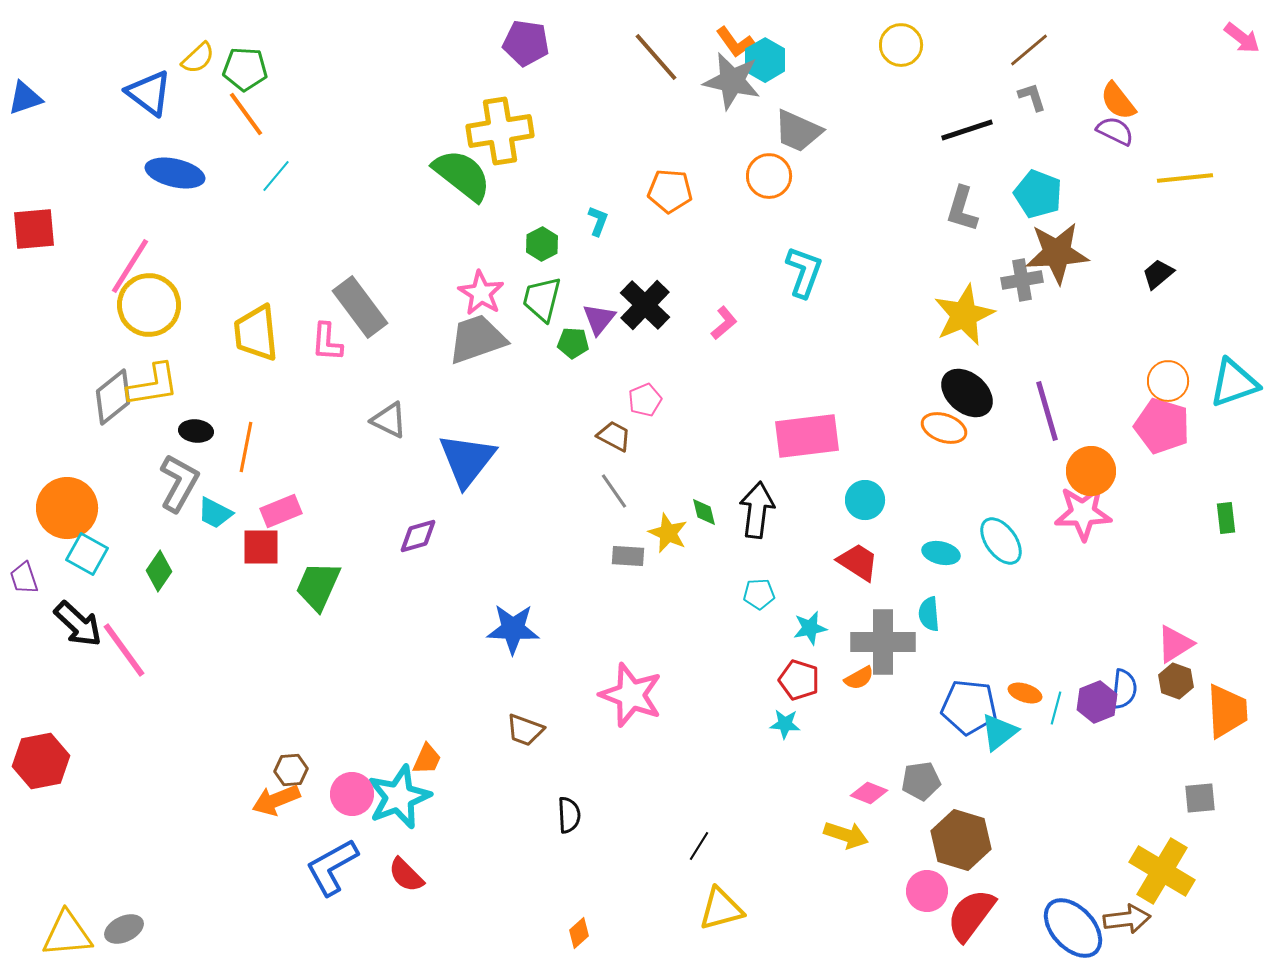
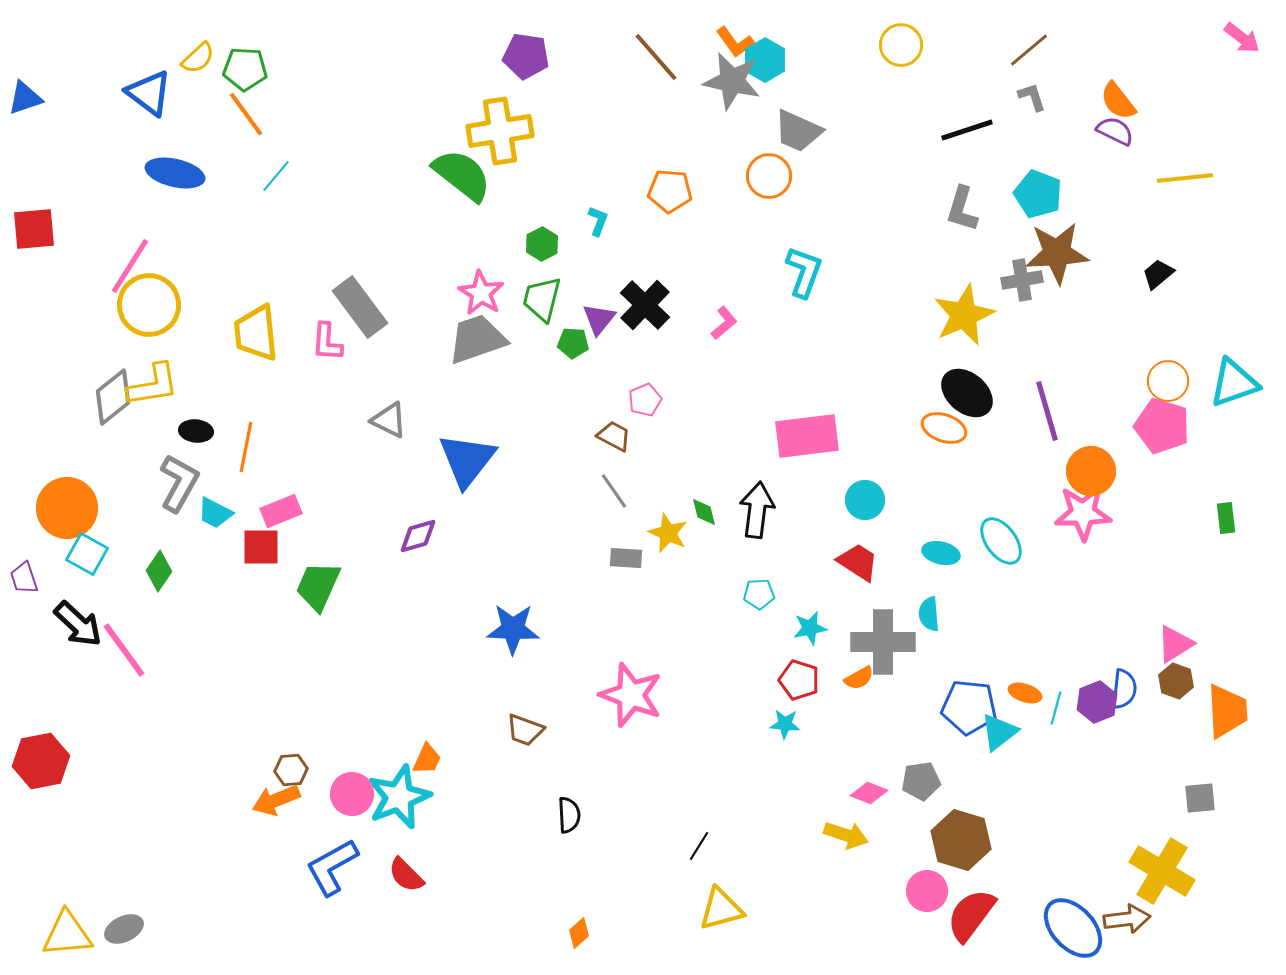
purple pentagon at (526, 43): moved 13 px down
gray rectangle at (628, 556): moved 2 px left, 2 px down
